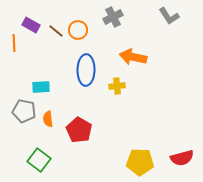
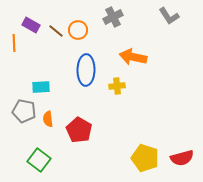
yellow pentagon: moved 5 px right, 4 px up; rotated 16 degrees clockwise
